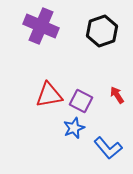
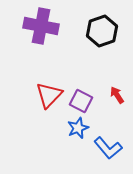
purple cross: rotated 12 degrees counterclockwise
red triangle: rotated 36 degrees counterclockwise
blue star: moved 4 px right
